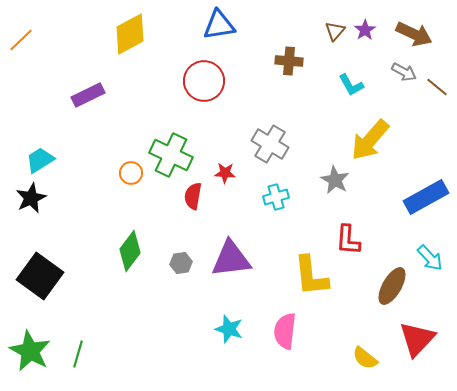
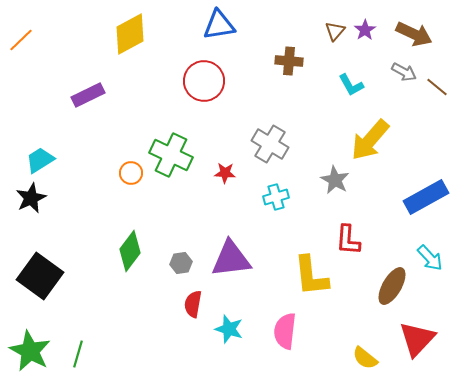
red semicircle: moved 108 px down
